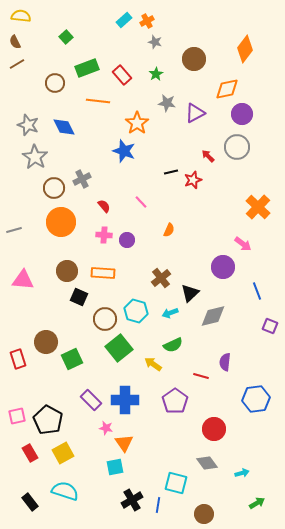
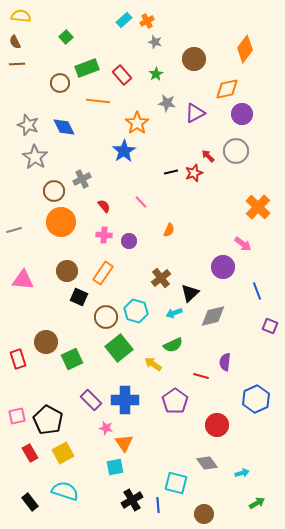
brown line at (17, 64): rotated 28 degrees clockwise
brown circle at (55, 83): moved 5 px right
gray circle at (237, 147): moved 1 px left, 4 px down
blue star at (124, 151): rotated 20 degrees clockwise
red star at (193, 180): moved 1 px right, 7 px up
brown circle at (54, 188): moved 3 px down
purple circle at (127, 240): moved 2 px right, 1 px down
orange rectangle at (103, 273): rotated 60 degrees counterclockwise
cyan arrow at (170, 313): moved 4 px right
brown circle at (105, 319): moved 1 px right, 2 px up
blue hexagon at (256, 399): rotated 16 degrees counterclockwise
red circle at (214, 429): moved 3 px right, 4 px up
blue line at (158, 505): rotated 14 degrees counterclockwise
